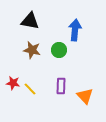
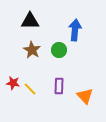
black triangle: rotated 12 degrees counterclockwise
brown star: rotated 18 degrees clockwise
purple rectangle: moved 2 px left
